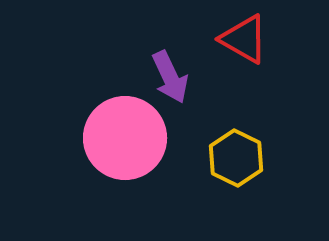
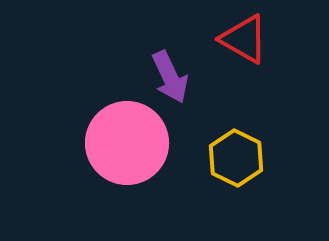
pink circle: moved 2 px right, 5 px down
